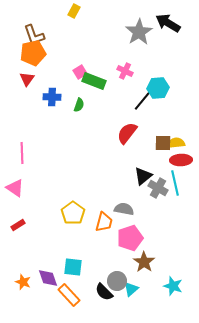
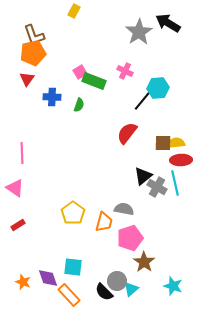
gray cross: moved 1 px left, 1 px up
